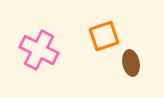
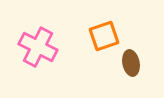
pink cross: moved 1 px left, 3 px up
